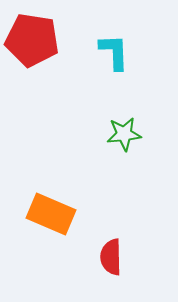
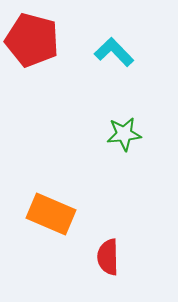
red pentagon: rotated 6 degrees clockwise
cyan L-shape: rotated 42 degrees counterclockwise
red semicircle: moved 3 px left
